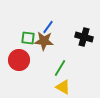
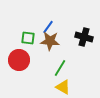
brown star: moved 6 px right
